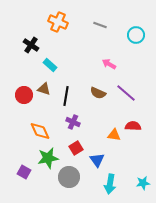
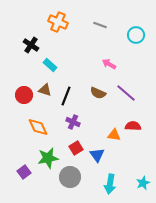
brown triangle: moved 1 px right, 1 px down
black line: rotated 12 degrees clockwise
orange diamond: moved 2 px left, 4 px up
blue triangle: moved 5 px up
purple square: rotated 24 degrees clockwise
gray circle: moved 1 px right
cyan star: rotated 16 degrees counterclockwise
